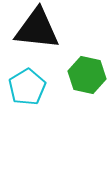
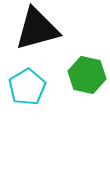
black triangle: rotated 21 degrees counterclockwise
